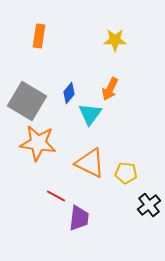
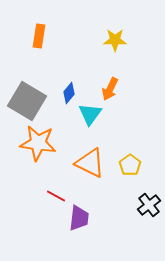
yellow pentagon: moved 4 px right, 8 px up; rotated 30 degrees clockwise
